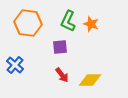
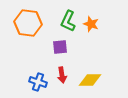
blue cross: moved 23 px right, 17 px down; rotated 24 degrees counterclockwise
red arrow: rotated 28 degrees clockwise
